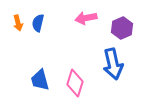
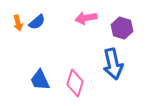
blue semicircle: moved 1 px left, 1 px up; rotated 144 degrees counterclockwise
purple hexagon: rotated 20 degrees counterclockwise
blue trapezoid: rotated 10 degrees counterclockwise
